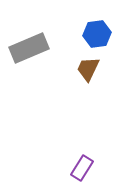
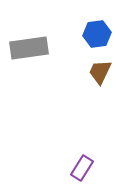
gray rectangle: rotated 15 degrees clockwise
brown trapezoid: moved 12 px right, 3 px down
